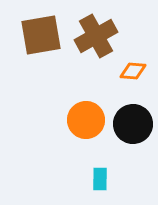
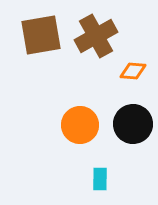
orange circle: moved 6 px left, 5 px down
